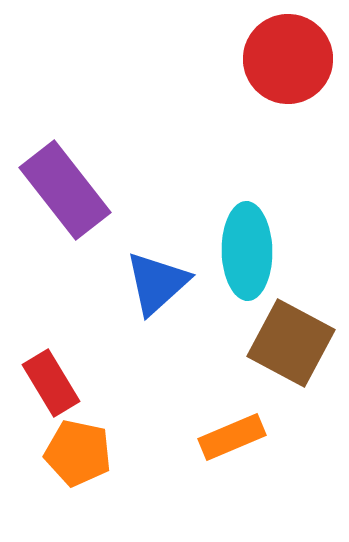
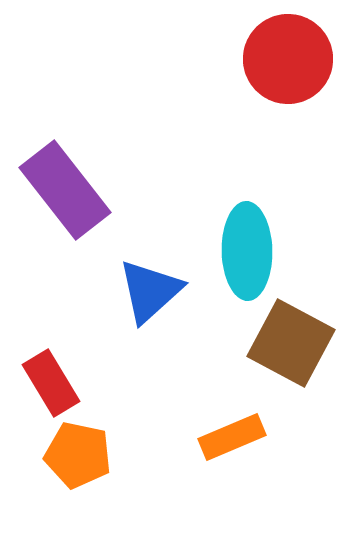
blue triangle: moved 7 px left, 8 px down
orange pentagon: moved 2 px down
